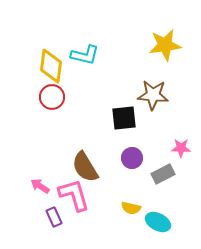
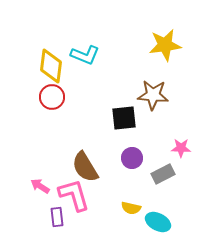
cyan L-shape: rotated 8 degrees clockwise
purple rectangle: moved 3 px right; rotated 18 degrees clockwise
